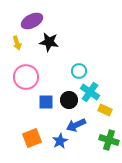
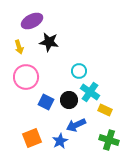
yellow arrow: moved 2 px right, 4 px down
blue square: rotated 28 degrees clockwise
